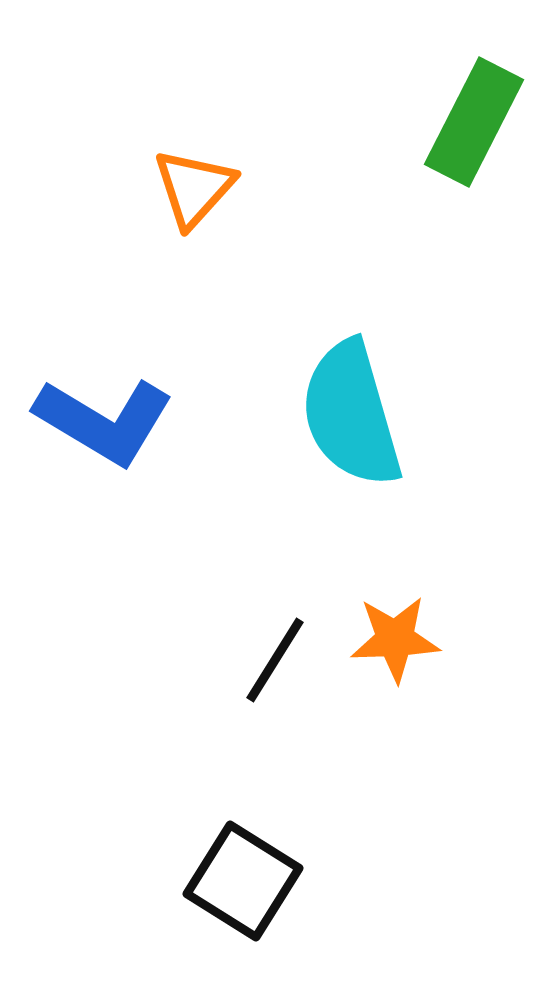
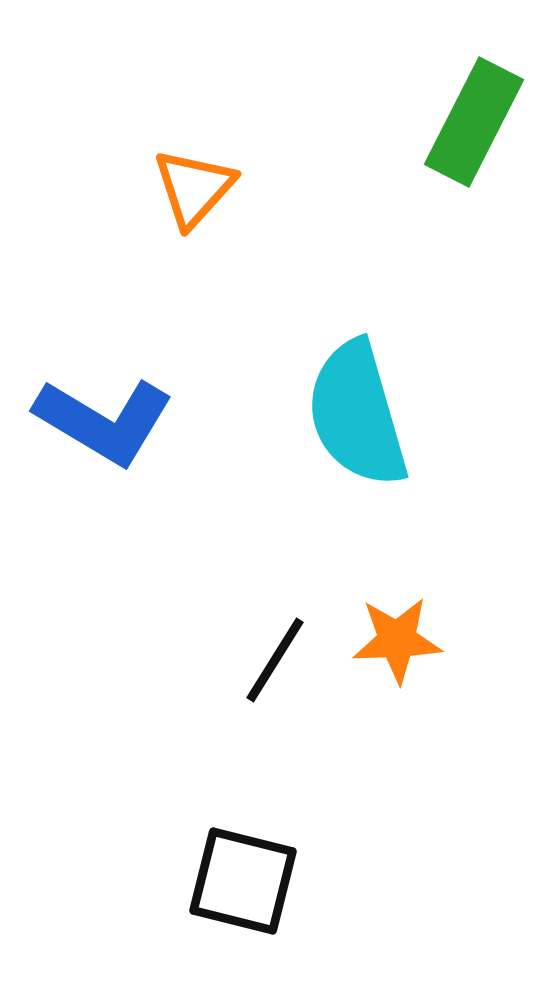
cyan semicircle: moved 6 px right
orange star: moved 2 px right, 1 px down
black square: rotated 18 degrees counterclockwise
